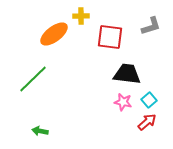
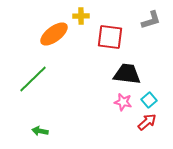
gray L-shape: moved 6 px up
